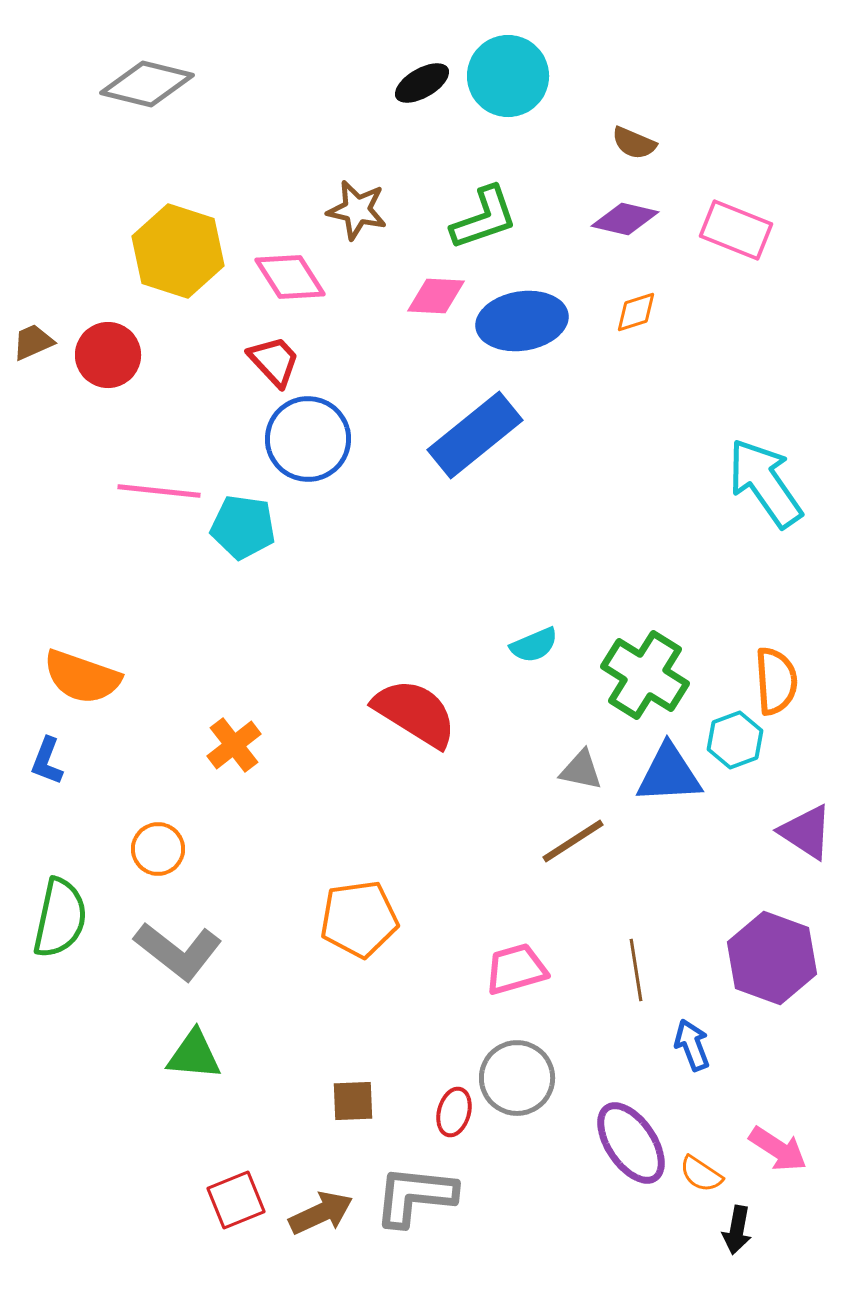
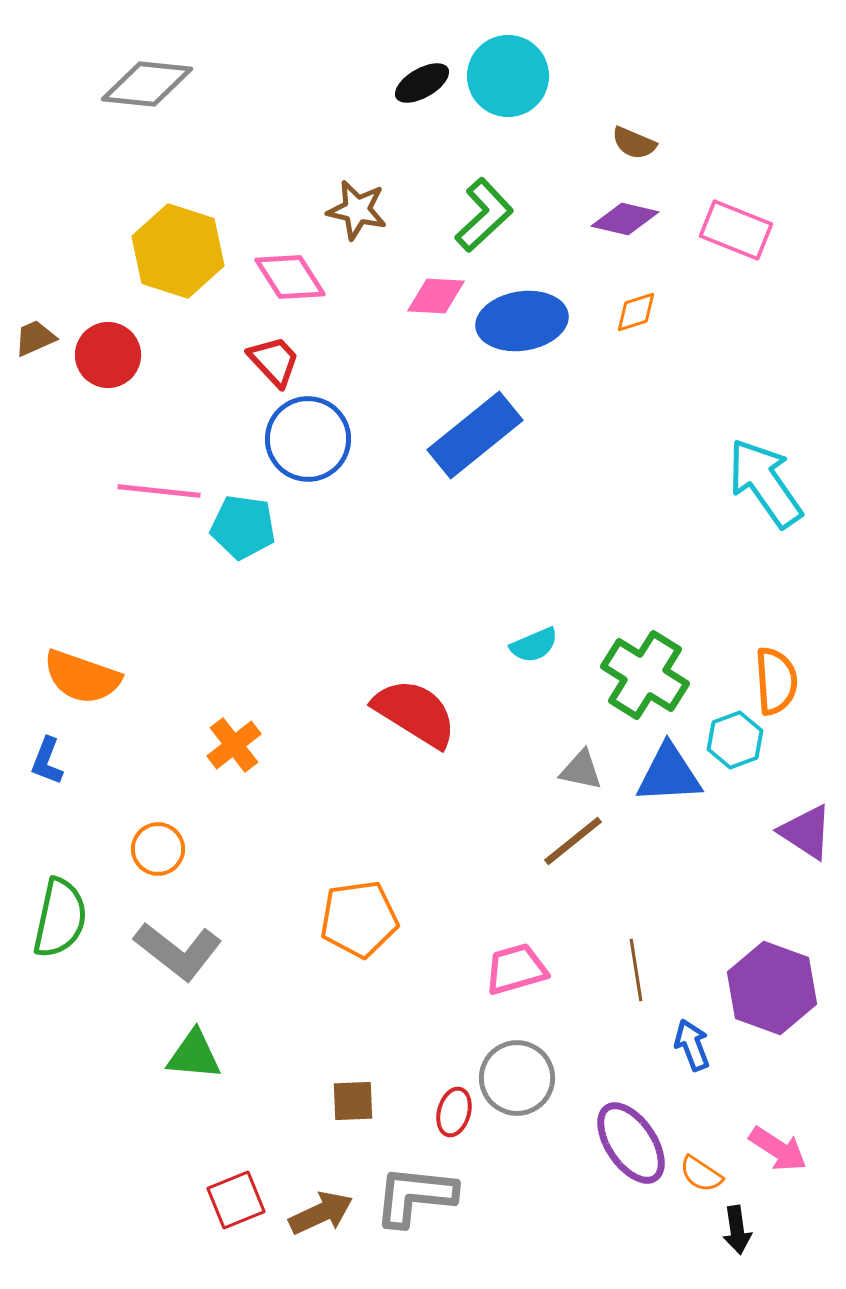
gray diamond at (147, 84): rotated 8 degrees counterclockwise
green L-shape at (484, 218): moved 3 px up; rotated 24 degrees counterclockwise
brown trapezoid at (33, 342): moved 2 px right, 4 px up
brown line at (573, 841): rotated 6 degrees counterclockwise
purple hexagon at (772, 958): moved 30 px down
black arrow at (737, 1230): rotated 18 degrees counterclockwise
